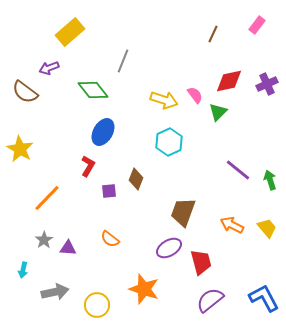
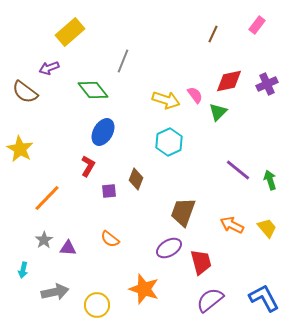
yellow arrow: moved 2 px right
